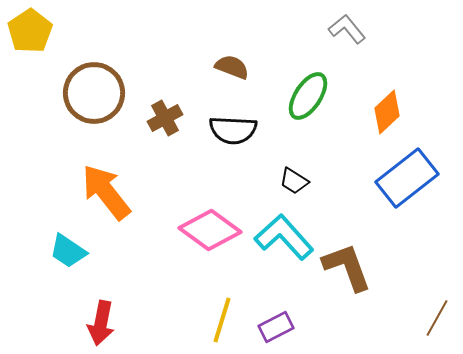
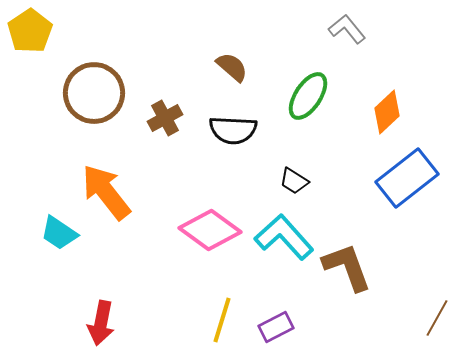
brown semicircle: rotated 20 degrees clockwise
cyan trapezoid: moved 9 px left, 18 px up
